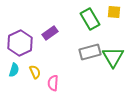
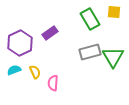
cyan semicircle: rotated 128 degrees counterclockwise
